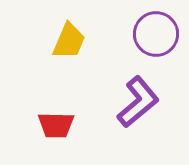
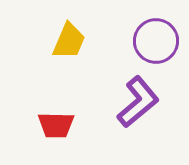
purple circle: moved 7 px down
